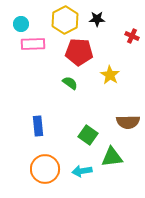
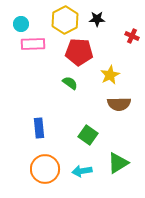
yellow star: rotated 12 degrees clockwise
brown semicircle: moved 9 px left, 18 px up
blue rectangle: moved 1 px right, 2 px down
green triangle: moved 6 px right, 6 px down; rotated 25 degrees counterclockwise
